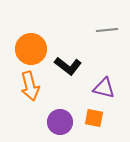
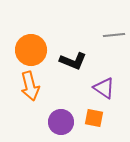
gray line: moved 7 px right, 5 px down
orange circle: moved 1 px down
black L-shape: moved 5 px right, 5 px up; rotated 16 degrees counterclockwise
purple triangle: rotated 20 degrees clockwise
purple circle: moved 1 px right
